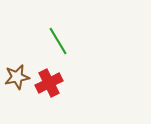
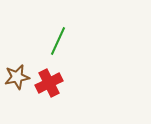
green line: rotated 56 degrees clockwise
